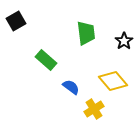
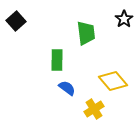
black square: rotated 12 degrees counterclockwise
black star: moved 22 px up
green rectangle: moved 11 px right; rotated 50 degrees clockwise
blue semicircle: moved 4 px left, 1 px down
